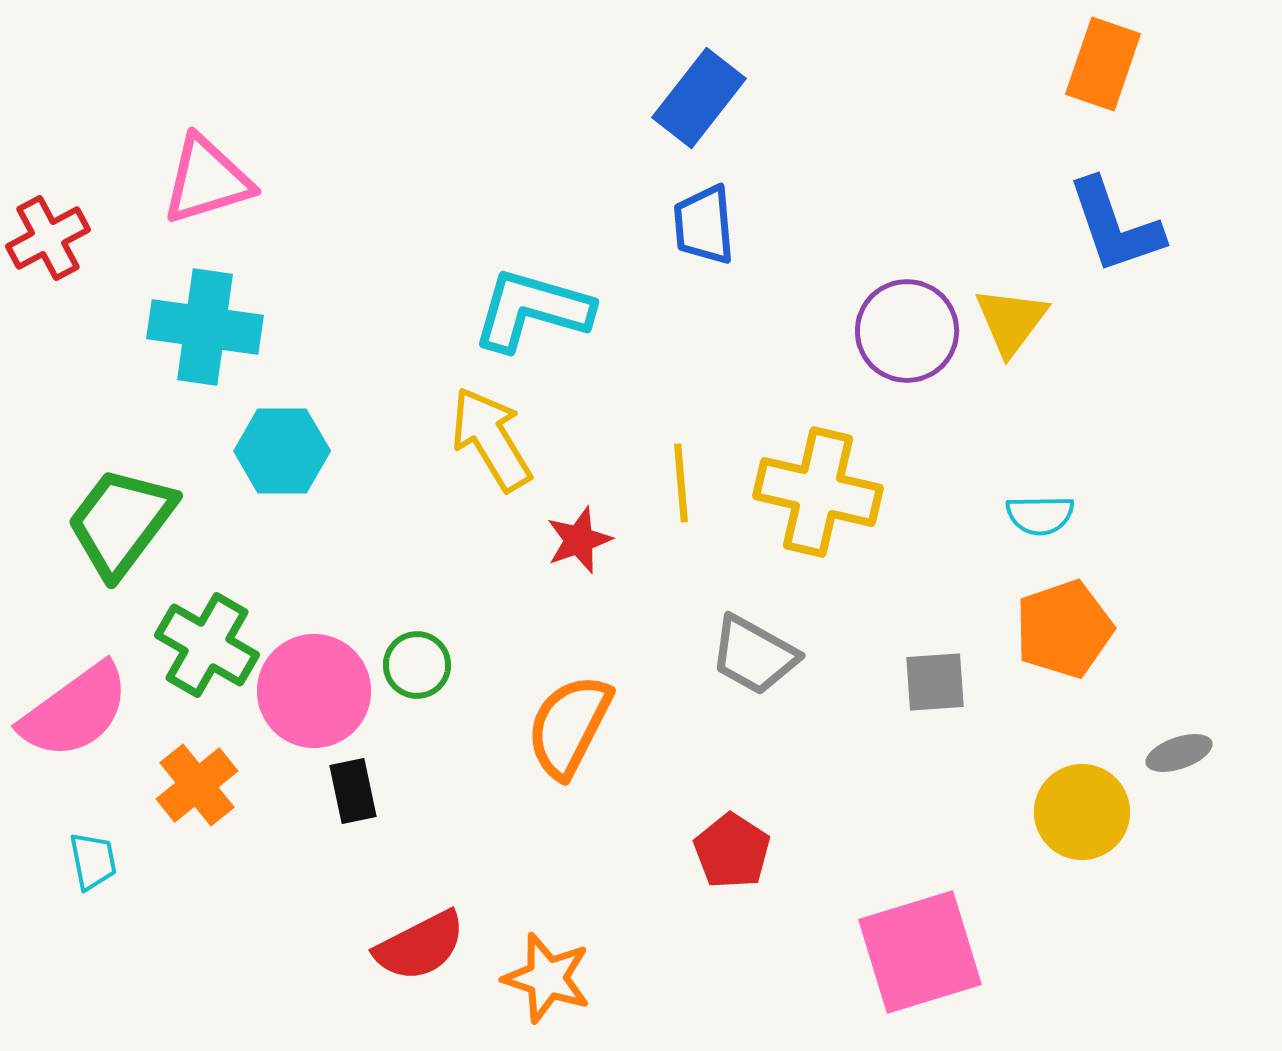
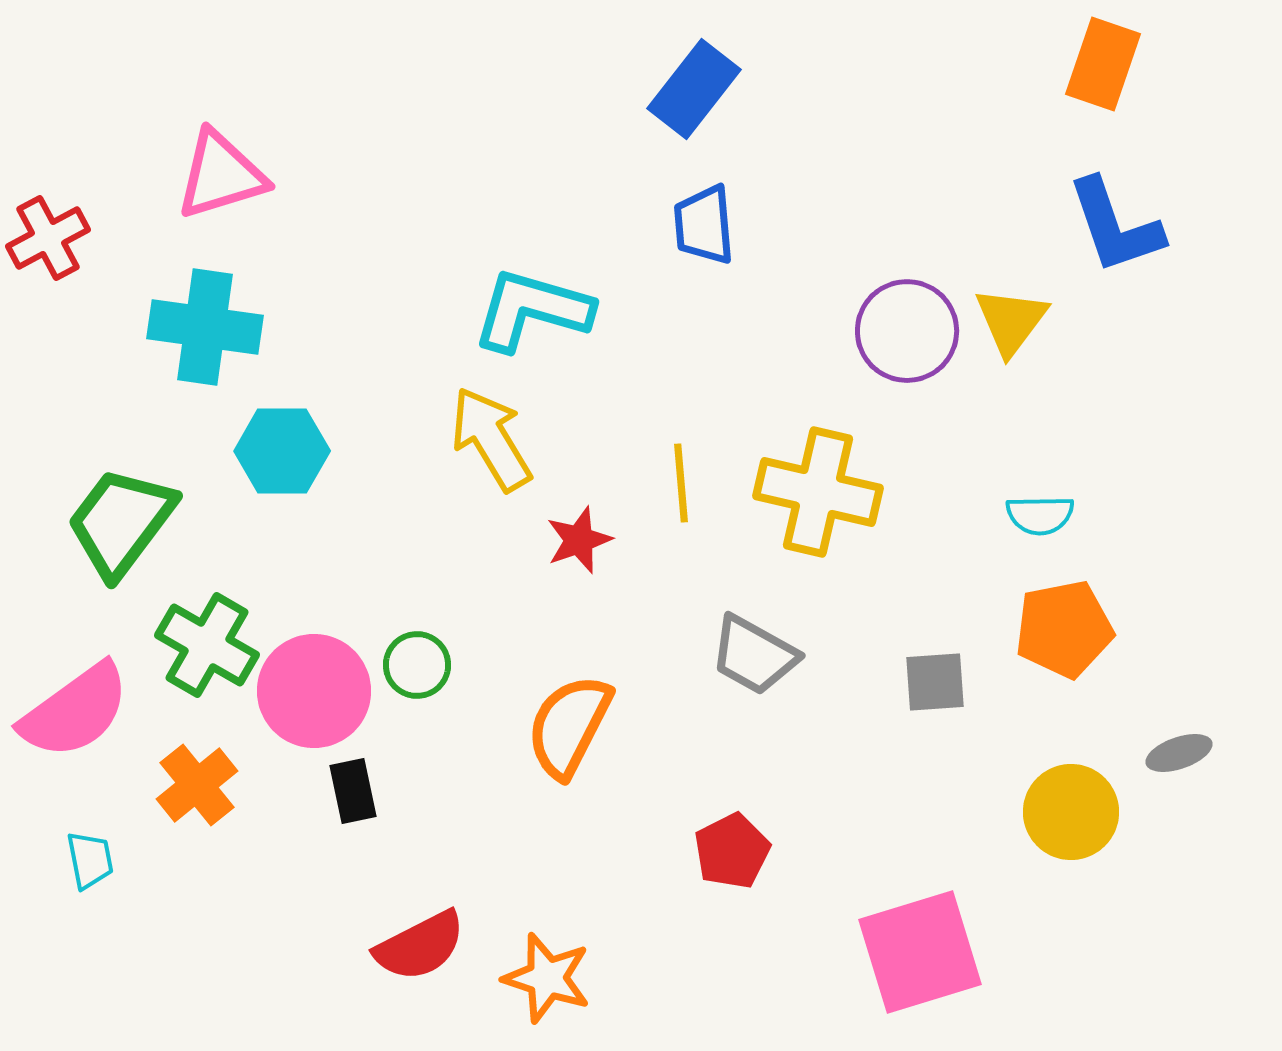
blue rectangle: moved 5 px left, 9 px up
pink triangle: moved 14 px right, 5 px up
orange pentagon: rotated 8 degrees clockwise
yellow circle: moved 11 px left
red pentagon: rotated 12 degrees clockwise
cyan trapezoid: moved 3 px left, 1 px up
